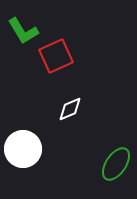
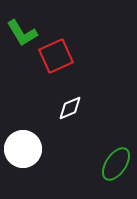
green L-shape: moved 1 px left, 2 px down
white diamond: moved 1 px up
